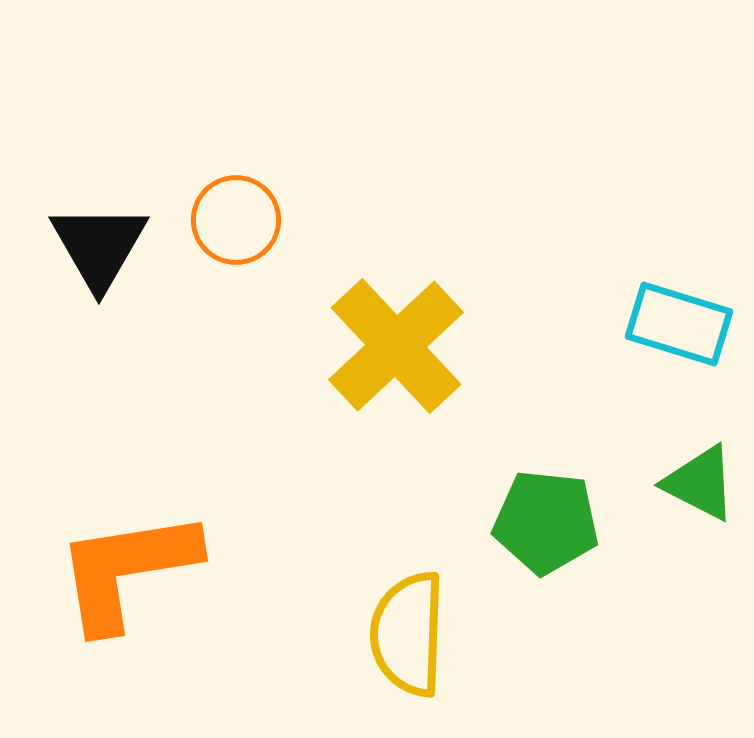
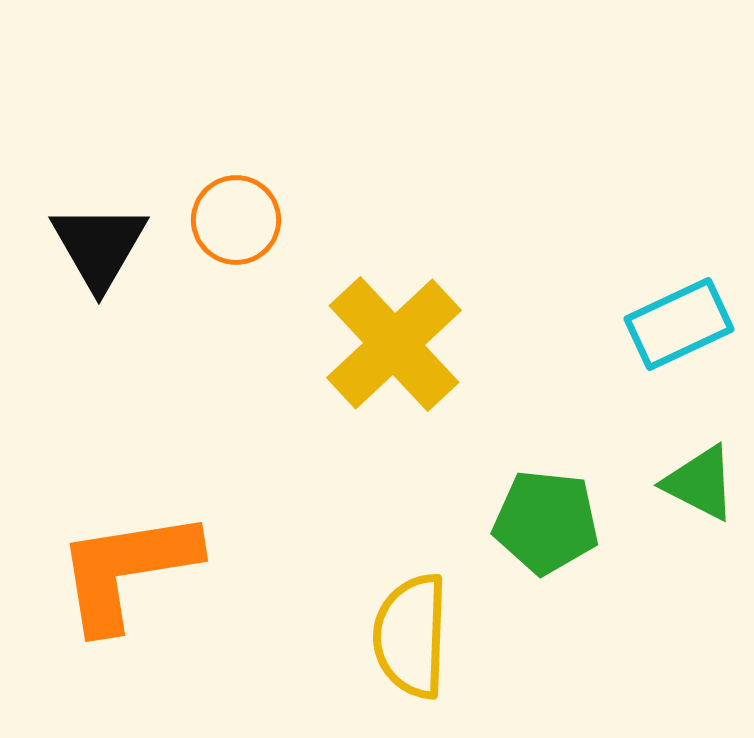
cyan rectangle: rotated 42 degrees counterclockwise
yellow cross: moved 2 px left, 2 px up
yellow semicircle: moved 3 px right, 2 px down
